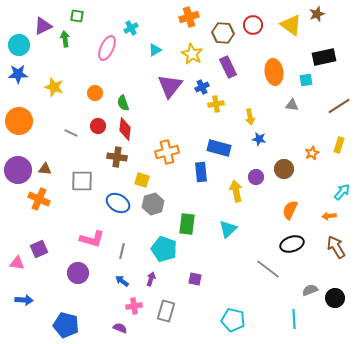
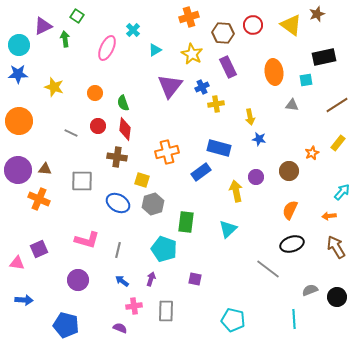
green square at (77, 16): rotated 24 degrees clockwise
cyan cross at (131, 28): moved 2 px right, 2 px down; rotated 16 degrees counterclockwise
brown line at (339, 106): moved 2 px left, 1 px up
yellow rectangle at (339, 145): moved 1 px left, 2 px up; rotated 21 degrees clockwise
brown circle at (284, 169): moved 5 px right, 2 px down
blue rectangle at (201, 172): rotated 60 degrees clockwise
green rectangle at (187, 224): moved 1 px left, 2 px up
pink L-shape at (92, 239): moved 5 px left, 1 px down
gray line at (122, 251): moved 4 px left, 1 px up
purple circle at (78, 273): moved 7 px down
black circle at (335, 298): moved 2 px right, 1 px up
gray rectangle at (166, 311): rotated 15 degrees counterclockwise
